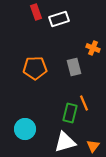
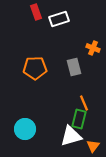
green rectangle: moved 9 px right, 6 px down
white triangle: moved 6 px right, 6 px up
